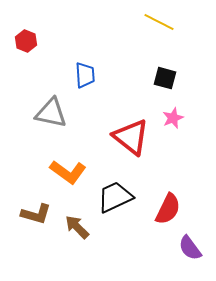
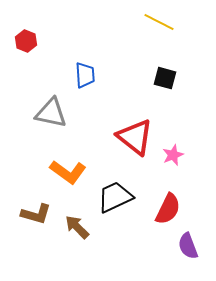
pink star: moved 37 px down
red triangle: moved 4 px right
purple semicircle: moved 2 px left, 2 px up; rotated 16 degrees clockwise
